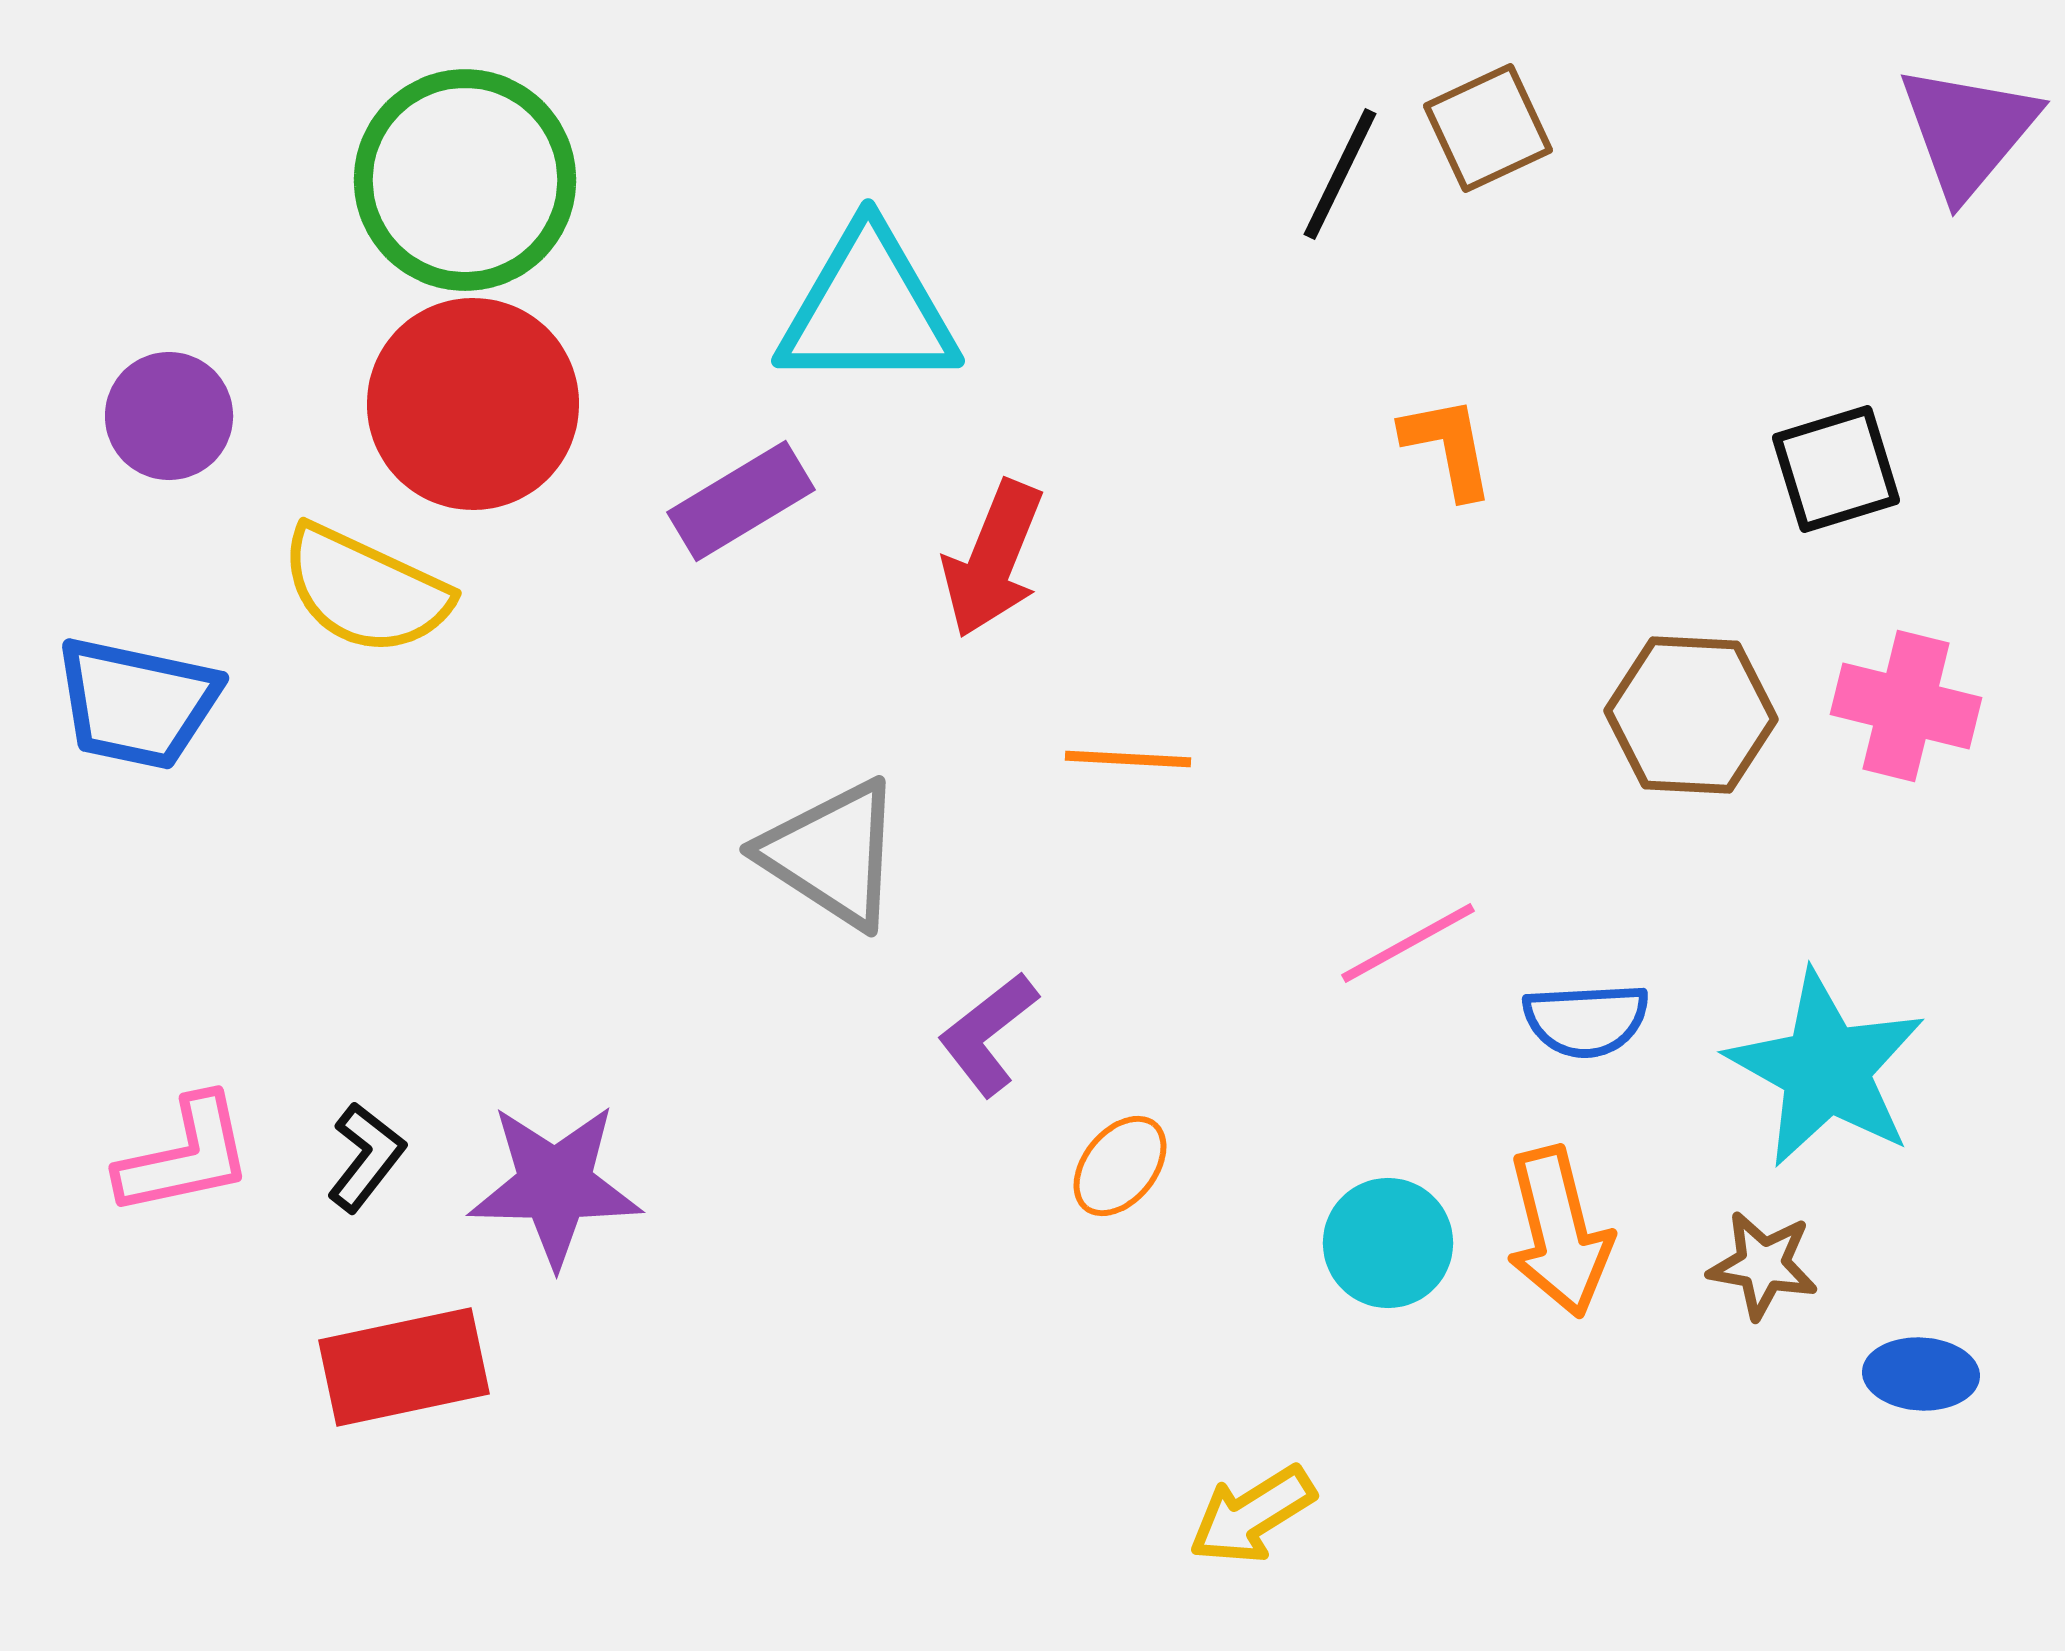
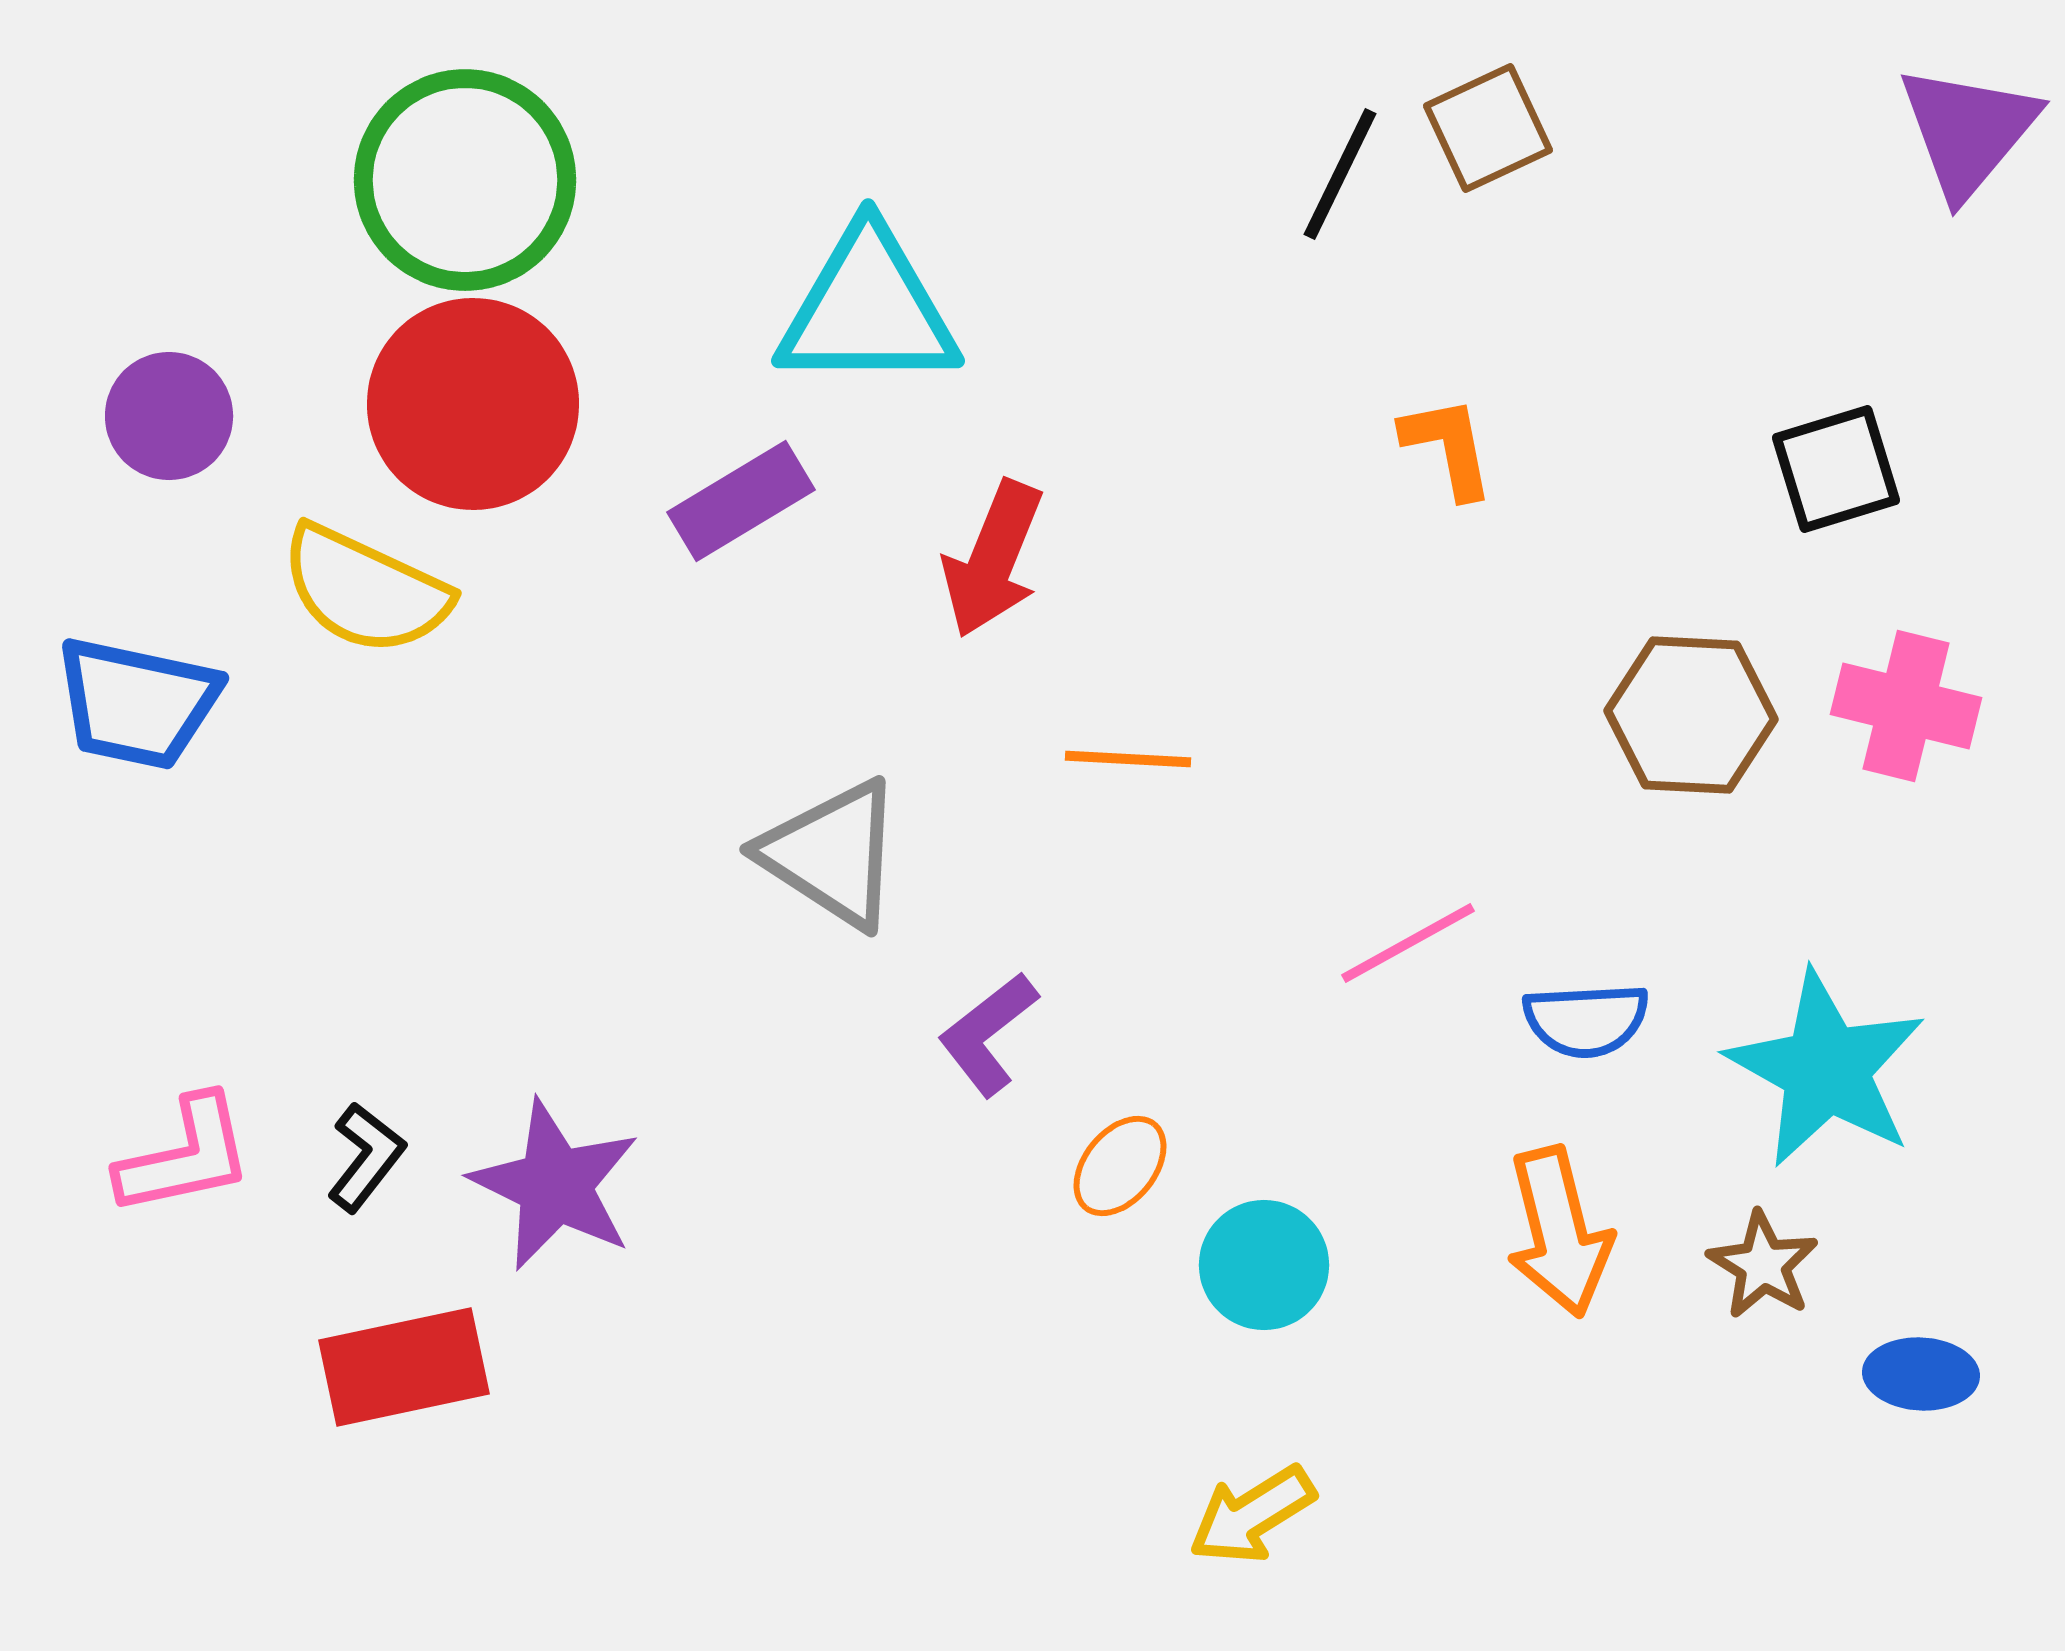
purple star: rotated 25 degrees clockwise
cyan circle: moved 124 px left, 22 px down
brown star: rotated 22 degrees clockwise
